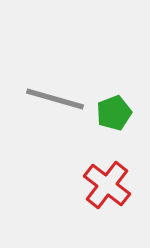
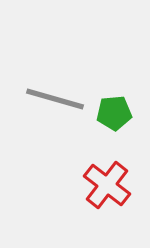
green pentagon: rotated 16 degrees clockwise
